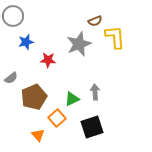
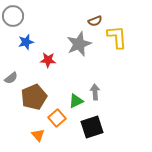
yellow L-shape: moved 2 px right
green triangle: moved 4 px right, 2 px down
